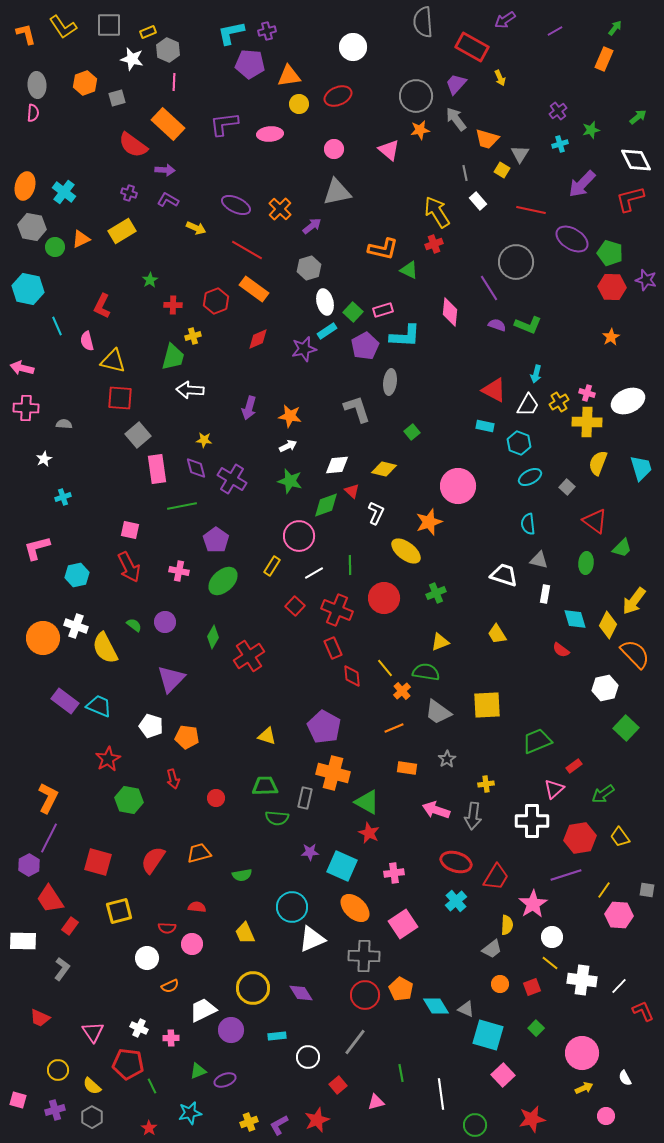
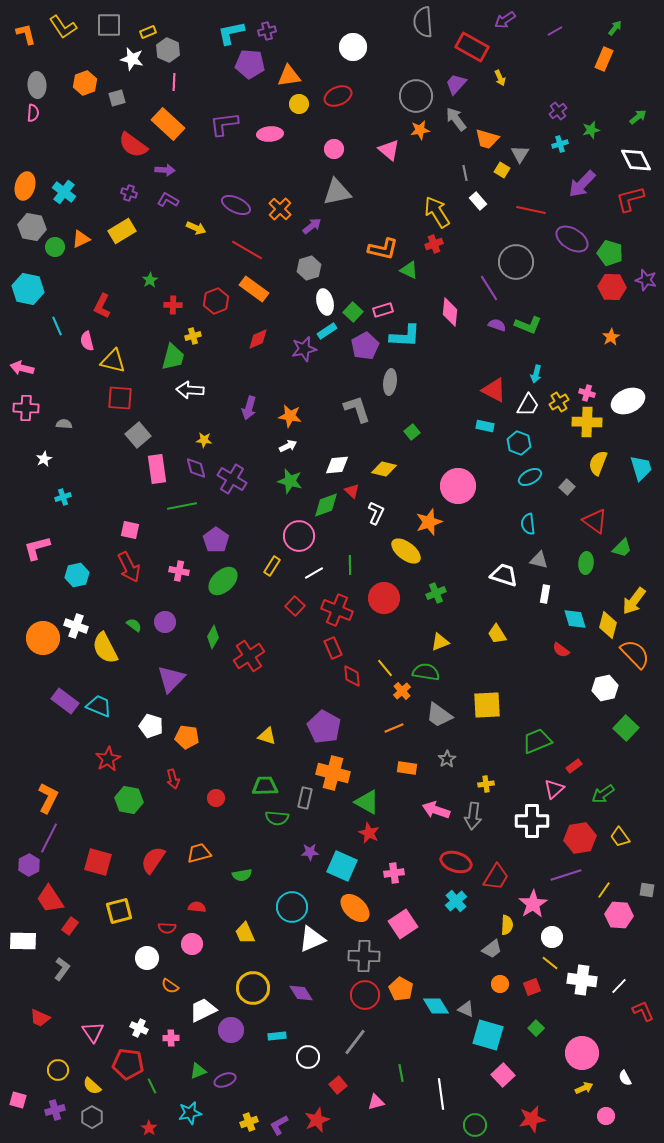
yellow diamond at (608, 625): rotated 12 degrees counterclockwise
gray trapezoid at (438, 712): moved 1 px right, 3 px down
orange semicircle at (170, 986): rotated 60 degrees clockwise
